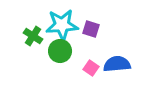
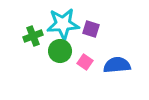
cyan star: moved 1 px right, 1 px up
green cross: rotated 36 degrees clockwise
blue semicircle: moved 1 px down
pink square: moved 6 px left, 6 px up
